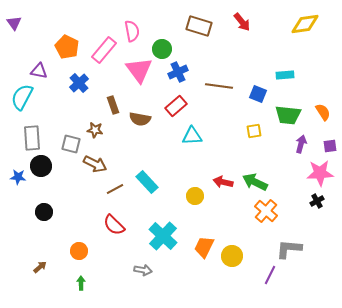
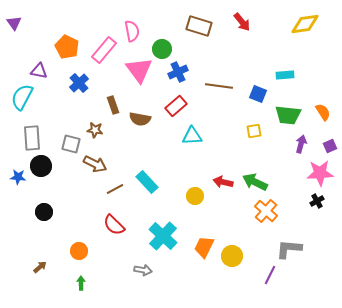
purple square at (330, 146): rotated 16 degrees counterclockwise
